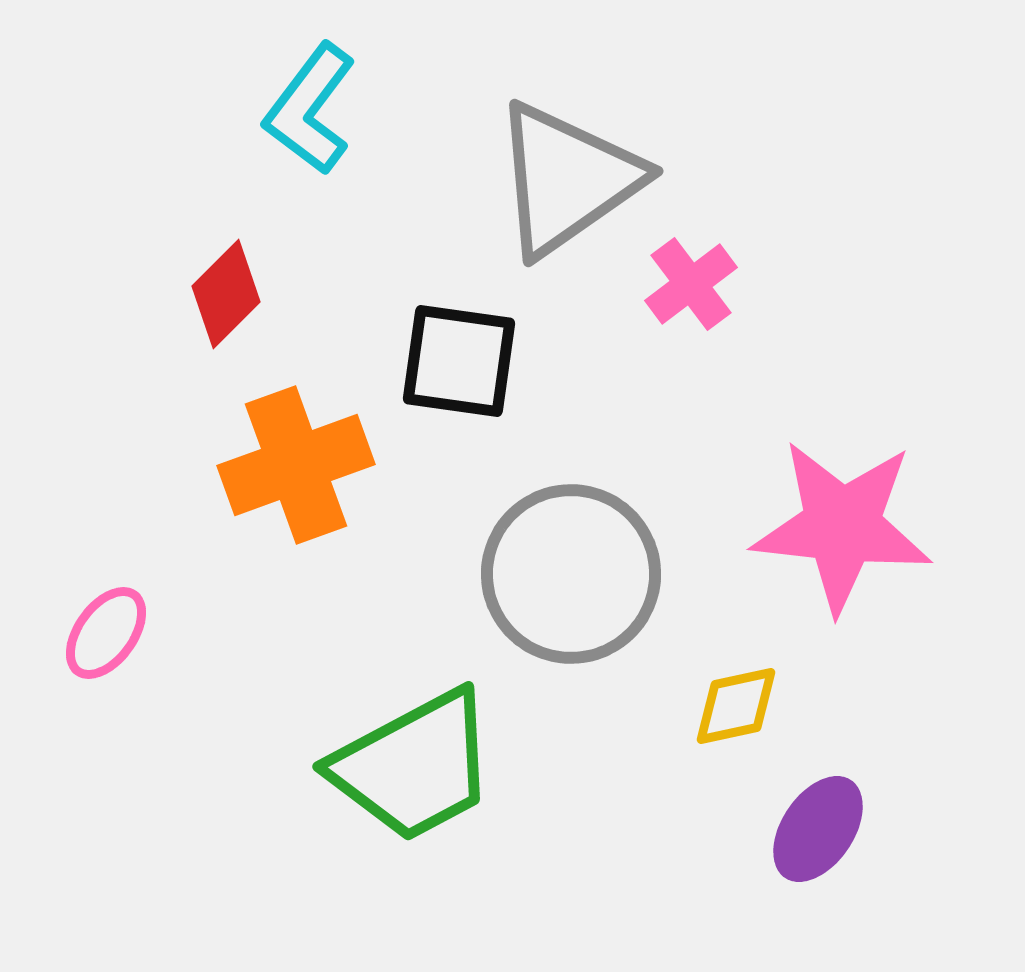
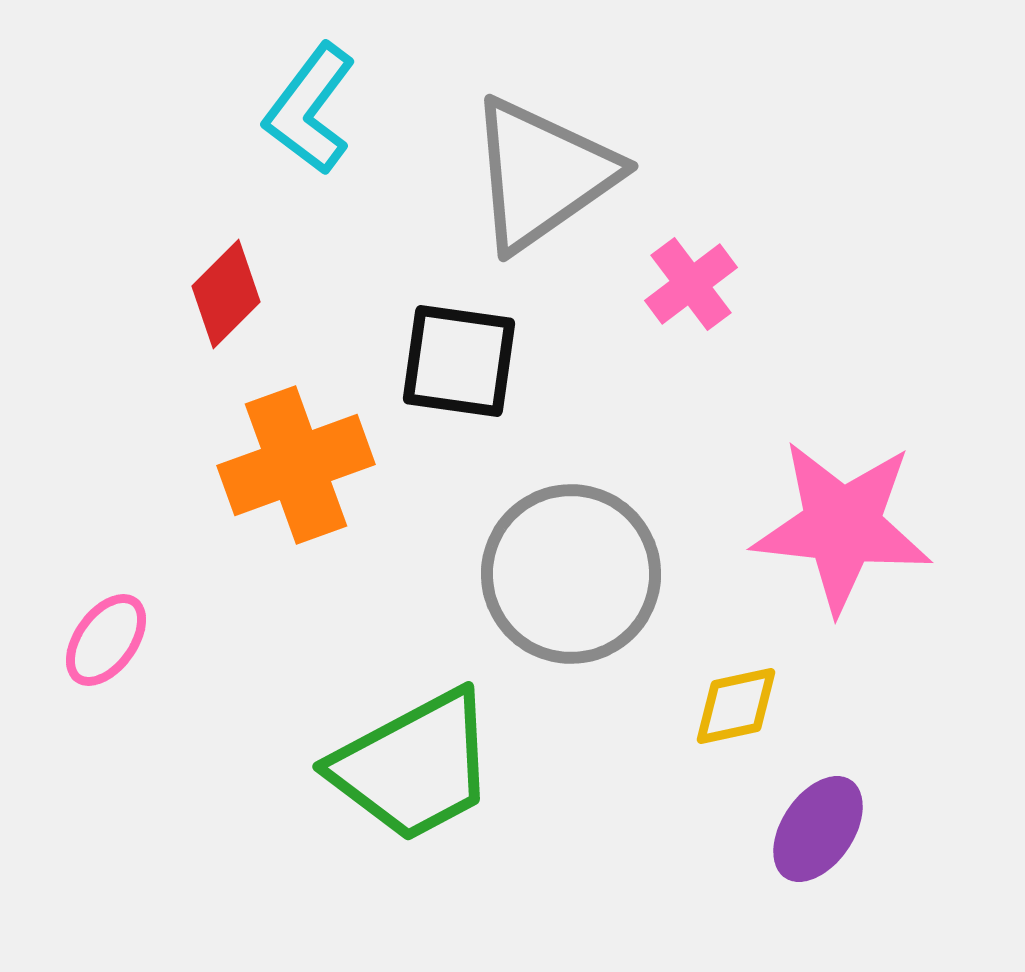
gray triangle: moved 25 px left, 5 px up
pink ellipse: moved 7 px down
